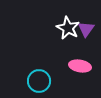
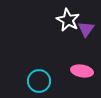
white star: moved 8 px up
pink ellipse: moved 2 px right, 5 px down
